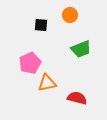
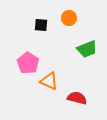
orange circle: moved 1 px left, 3 px down
green trapezoid: moved 6 px right
pink pentagon: moved 2 px left; rotated 15 degrees counterclockwise
orange triangle: moved 2 px right, 2 px up; rotated 36 degrees clockwise
